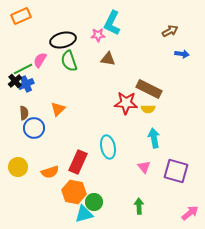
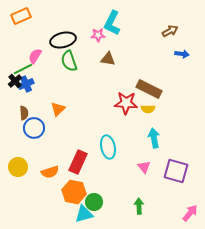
pink semicircle: moved 5 px left, 4 px up
pink arrow: rotated 12 degrees counterclockwise
